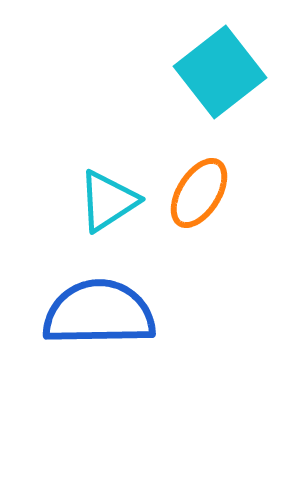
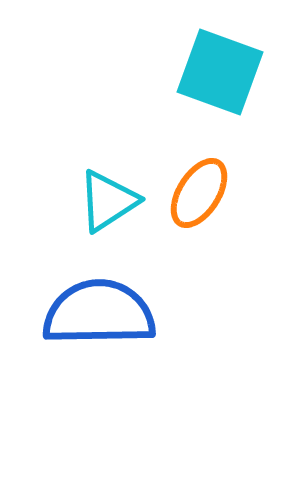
cyan square: rotated 32 degrees counterclockwise
